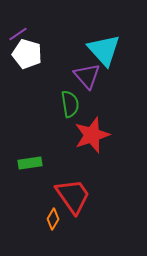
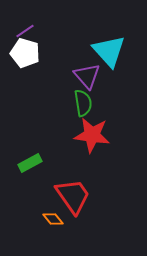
purple line: moved 7 px right, 3 px up
cyan triangle: moved 5 px right, 1 px down
white pentagon: moved 2 px left, 1 px up
green semicircle: moved 13 px right, 1 px up
red star: rotated 27 degrees clockwise
green rectangle: rotated 20 degrees counterclockwise
orange diamond: rotated 70 degrees counterclockwise
